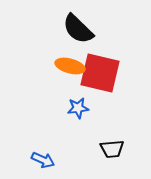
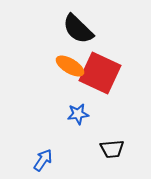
orange ellipse: rotated 16 degrees clockwise
red square: rotated 12 degrees clockwise
blue star: moved 6 px down
blue arrow: rotated 80 degrees counterclockwise
